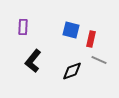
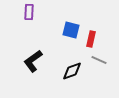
purple rectangle: moved 6 px right, 15 px up
black L-shape: rotated 15 degrees clockwise
